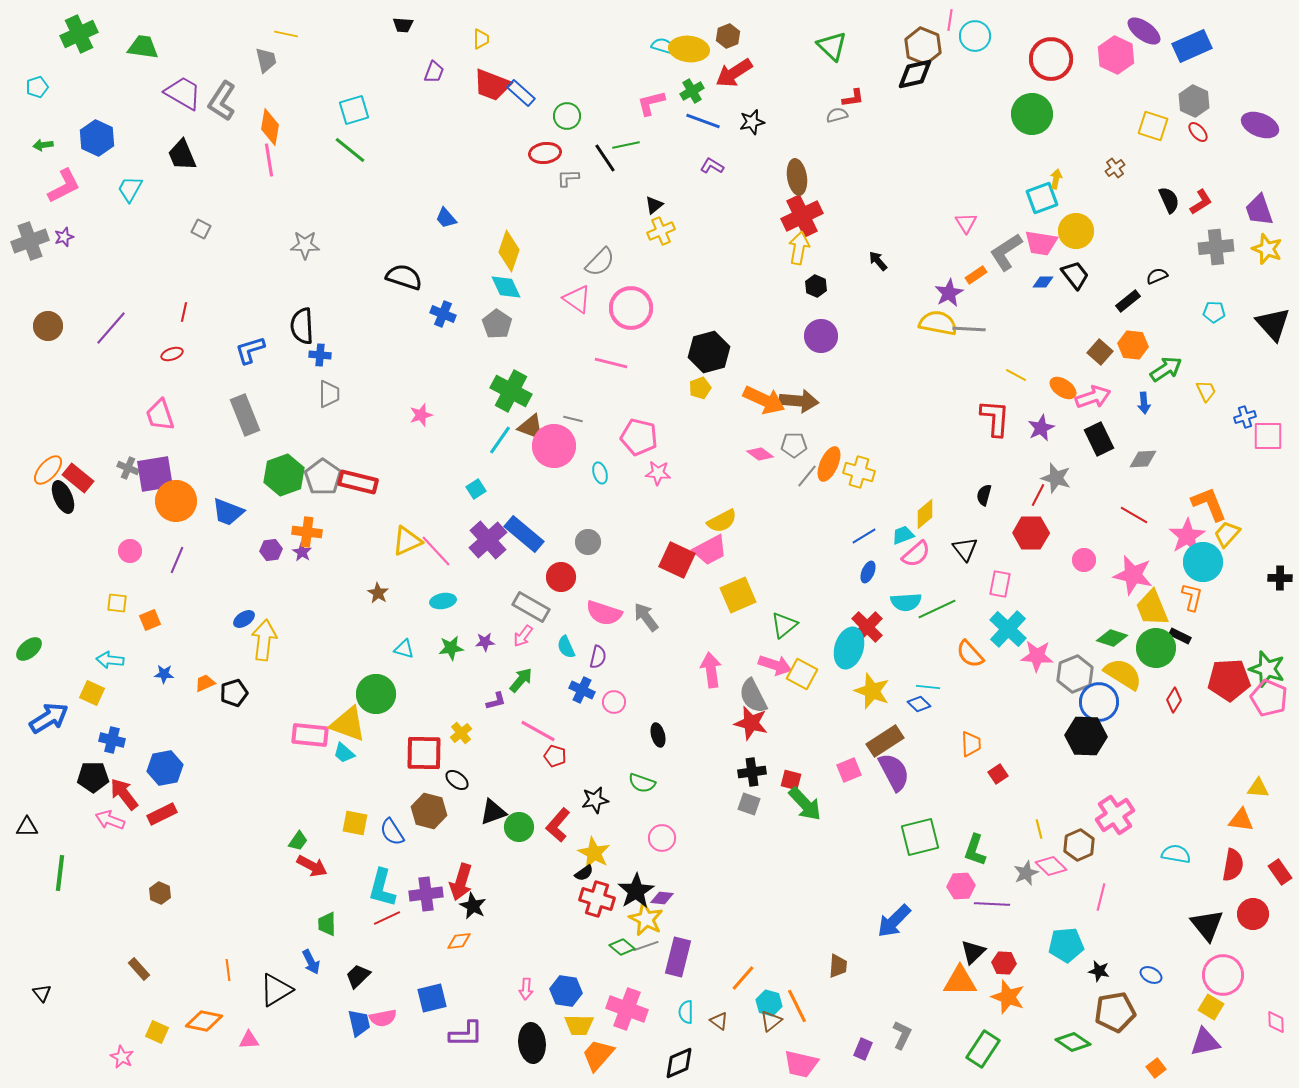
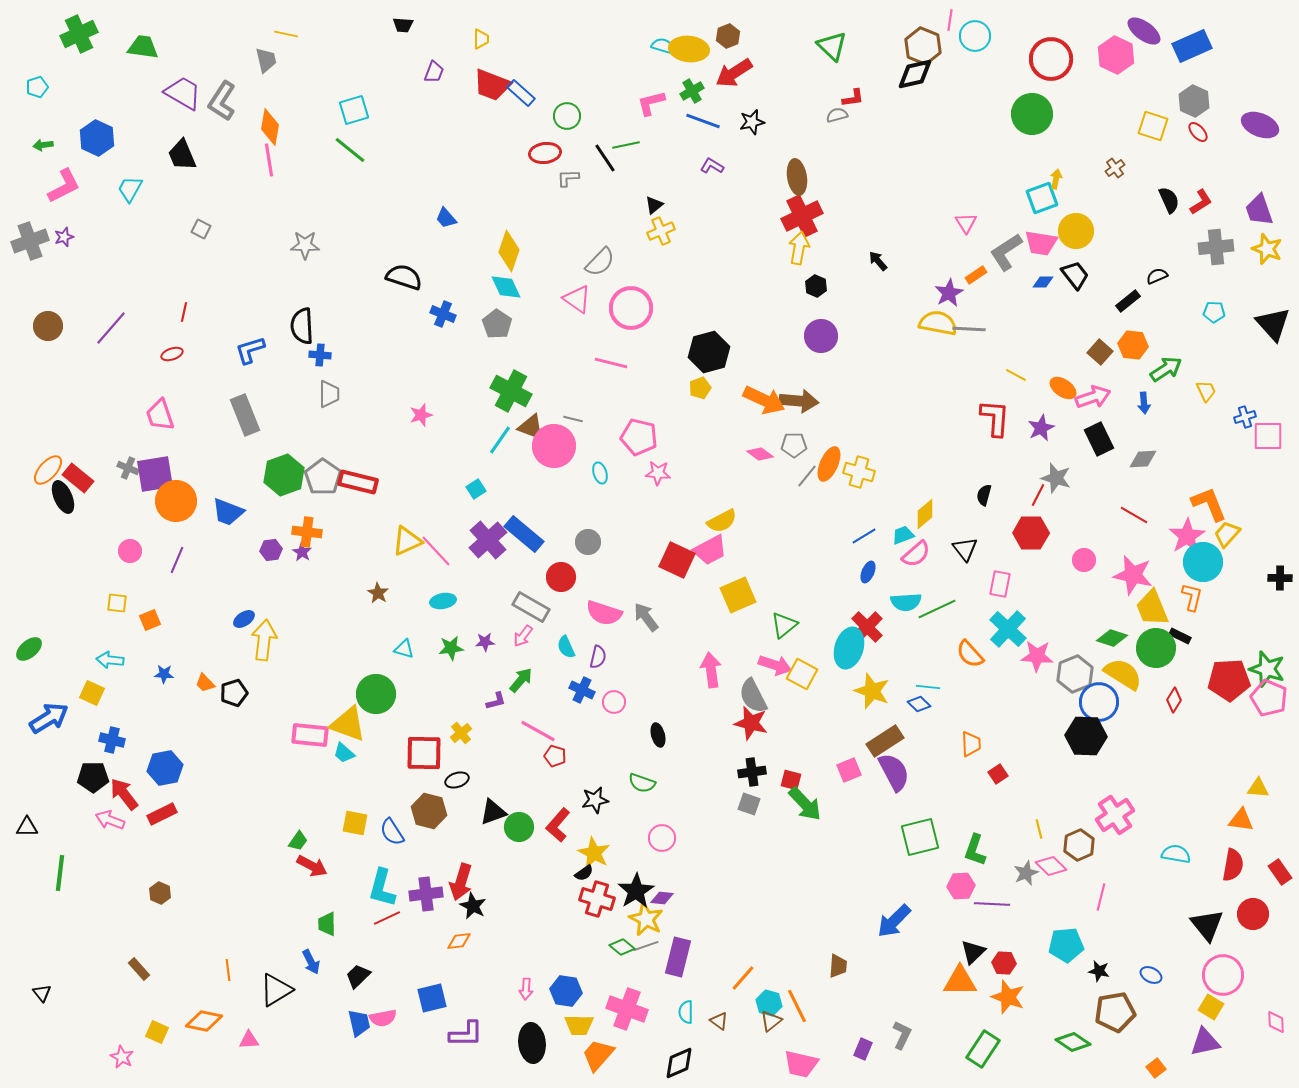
orange trapezoid at (205, 683): rotated 110 degrees counterclockwise
black ellipse at (457, 780): rotated 55 degrees counterclockwise
